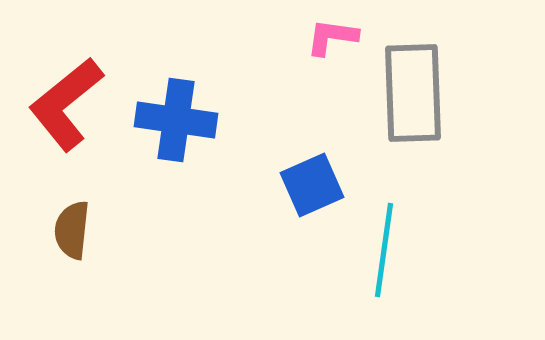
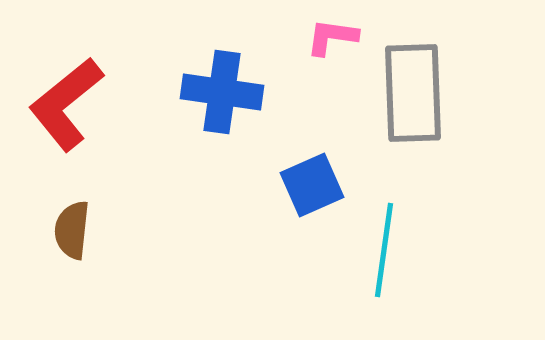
blue cross: moved 46 px right, 28 px up
